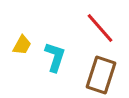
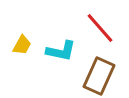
cyan L-shape: moved 6 px right, 6 px up; rotated 84 degrees clockwise
brown rectangle: moved 2 px left, 1 px down; rotated 6 degrees clockwise
